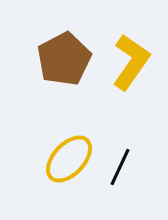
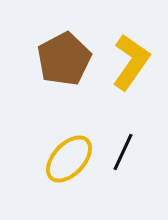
black line: moved 3 px right, 15 px up
